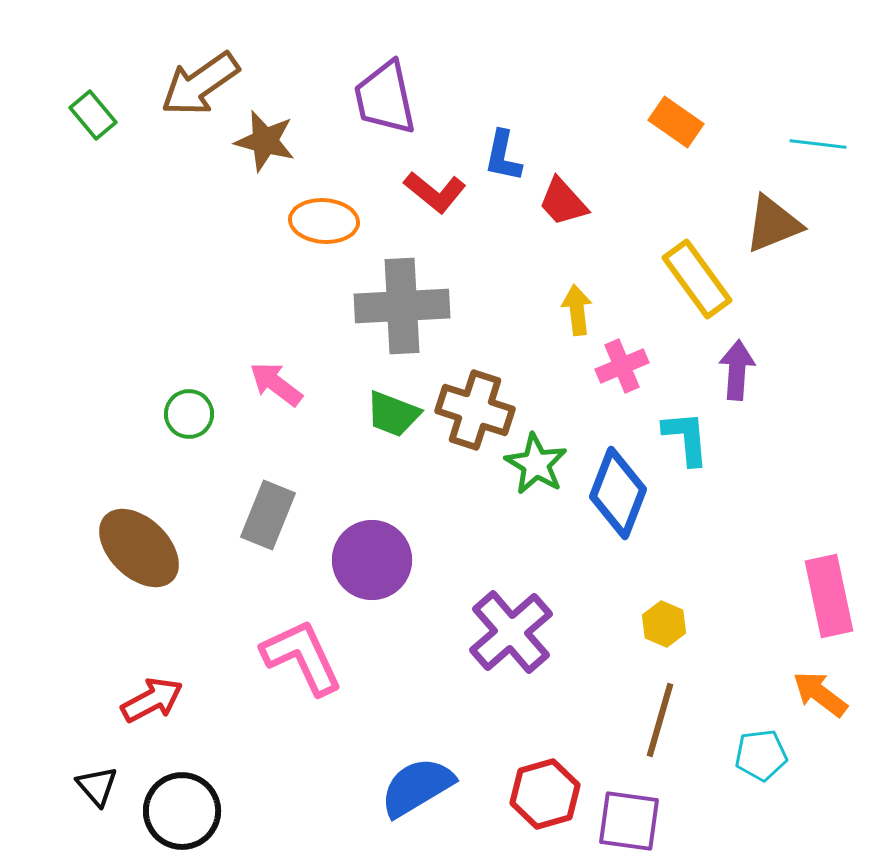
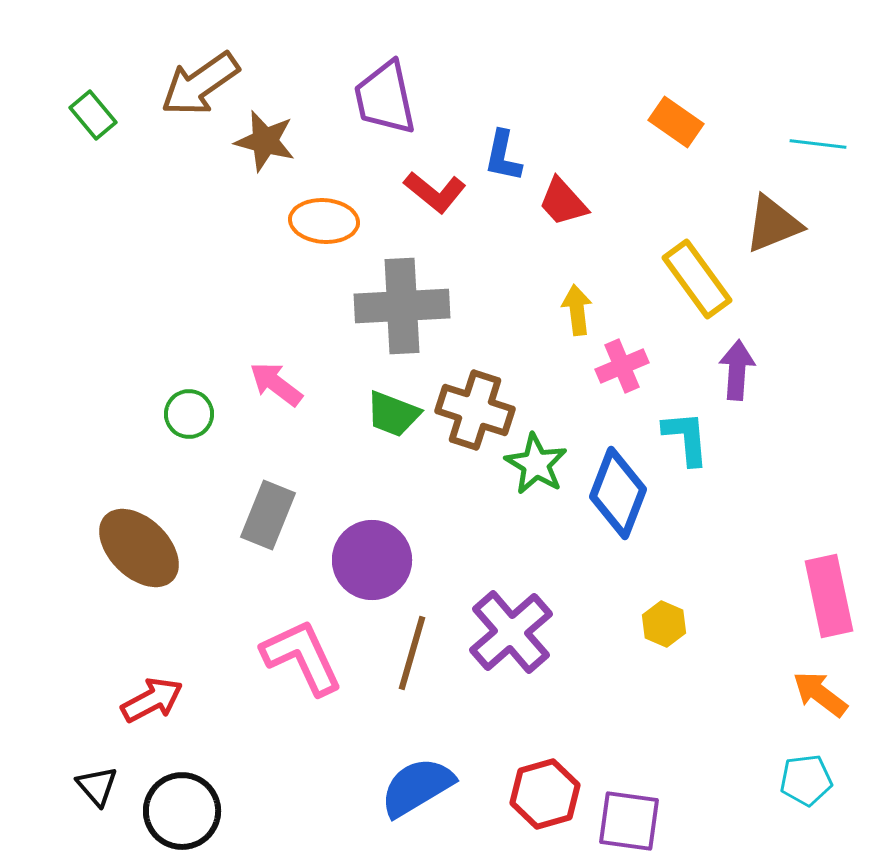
brown line: moved 248 px left, 67 px up
cyan pentagon: moved 45 px right, 25 px down
